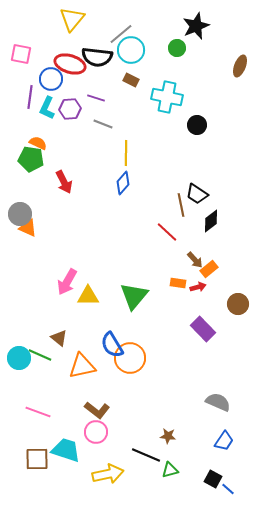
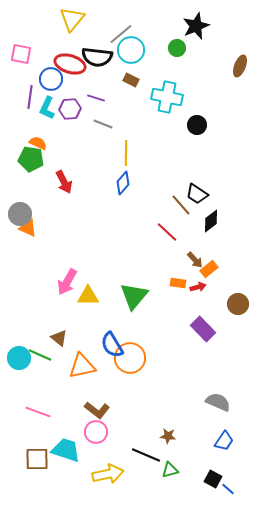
brown line at (181, 205): rotated 30 degrees counterclockwise
